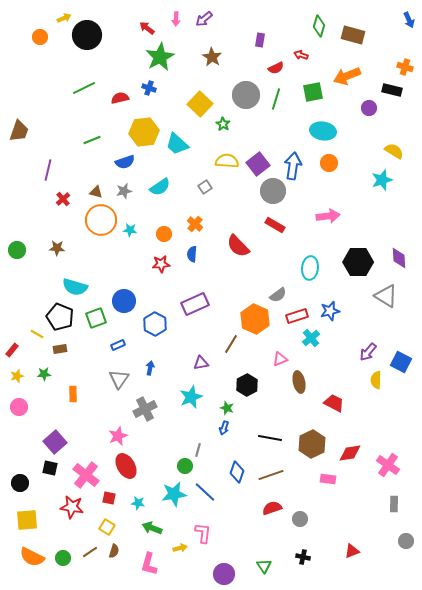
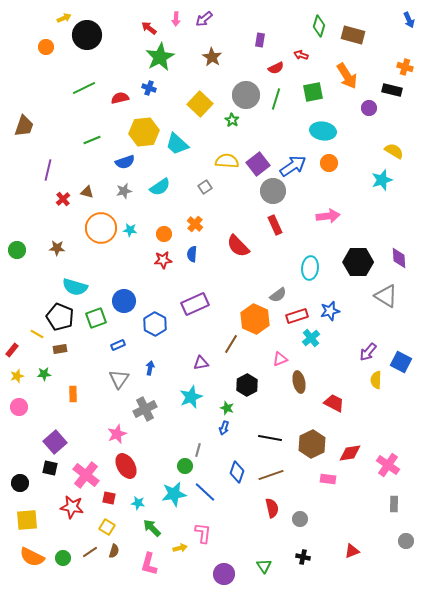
red arrow at (147, 28): moved 2 px right
orange circle at (40, 37): moved 6 px right, 10 px down
orange arrow at (347, 76): rotated 100 degrees counterclockwise
green star at (223, 124): moved 9 px right, 4 px up
brown trapezoid at (19, 131): moved 5 px right, 5 px up
blue arrow at (293, 166): rotated 48 degrees clockwise
brown triangle at (96, 192): moved 9 px left
orange circle at (101, 220): moved 8 px down
red rectangle at (275, 225): rotated 36 degrees clockwise
red star at (161, 264): moved 2 px right, 4 px up
pink star at (118, 436): moved 1 px left, 2 px up
red semicircle at (272, 508): rotated 96 degrees clockwise
green arrow at (152, 528): rotated 24 degrees clockwise
